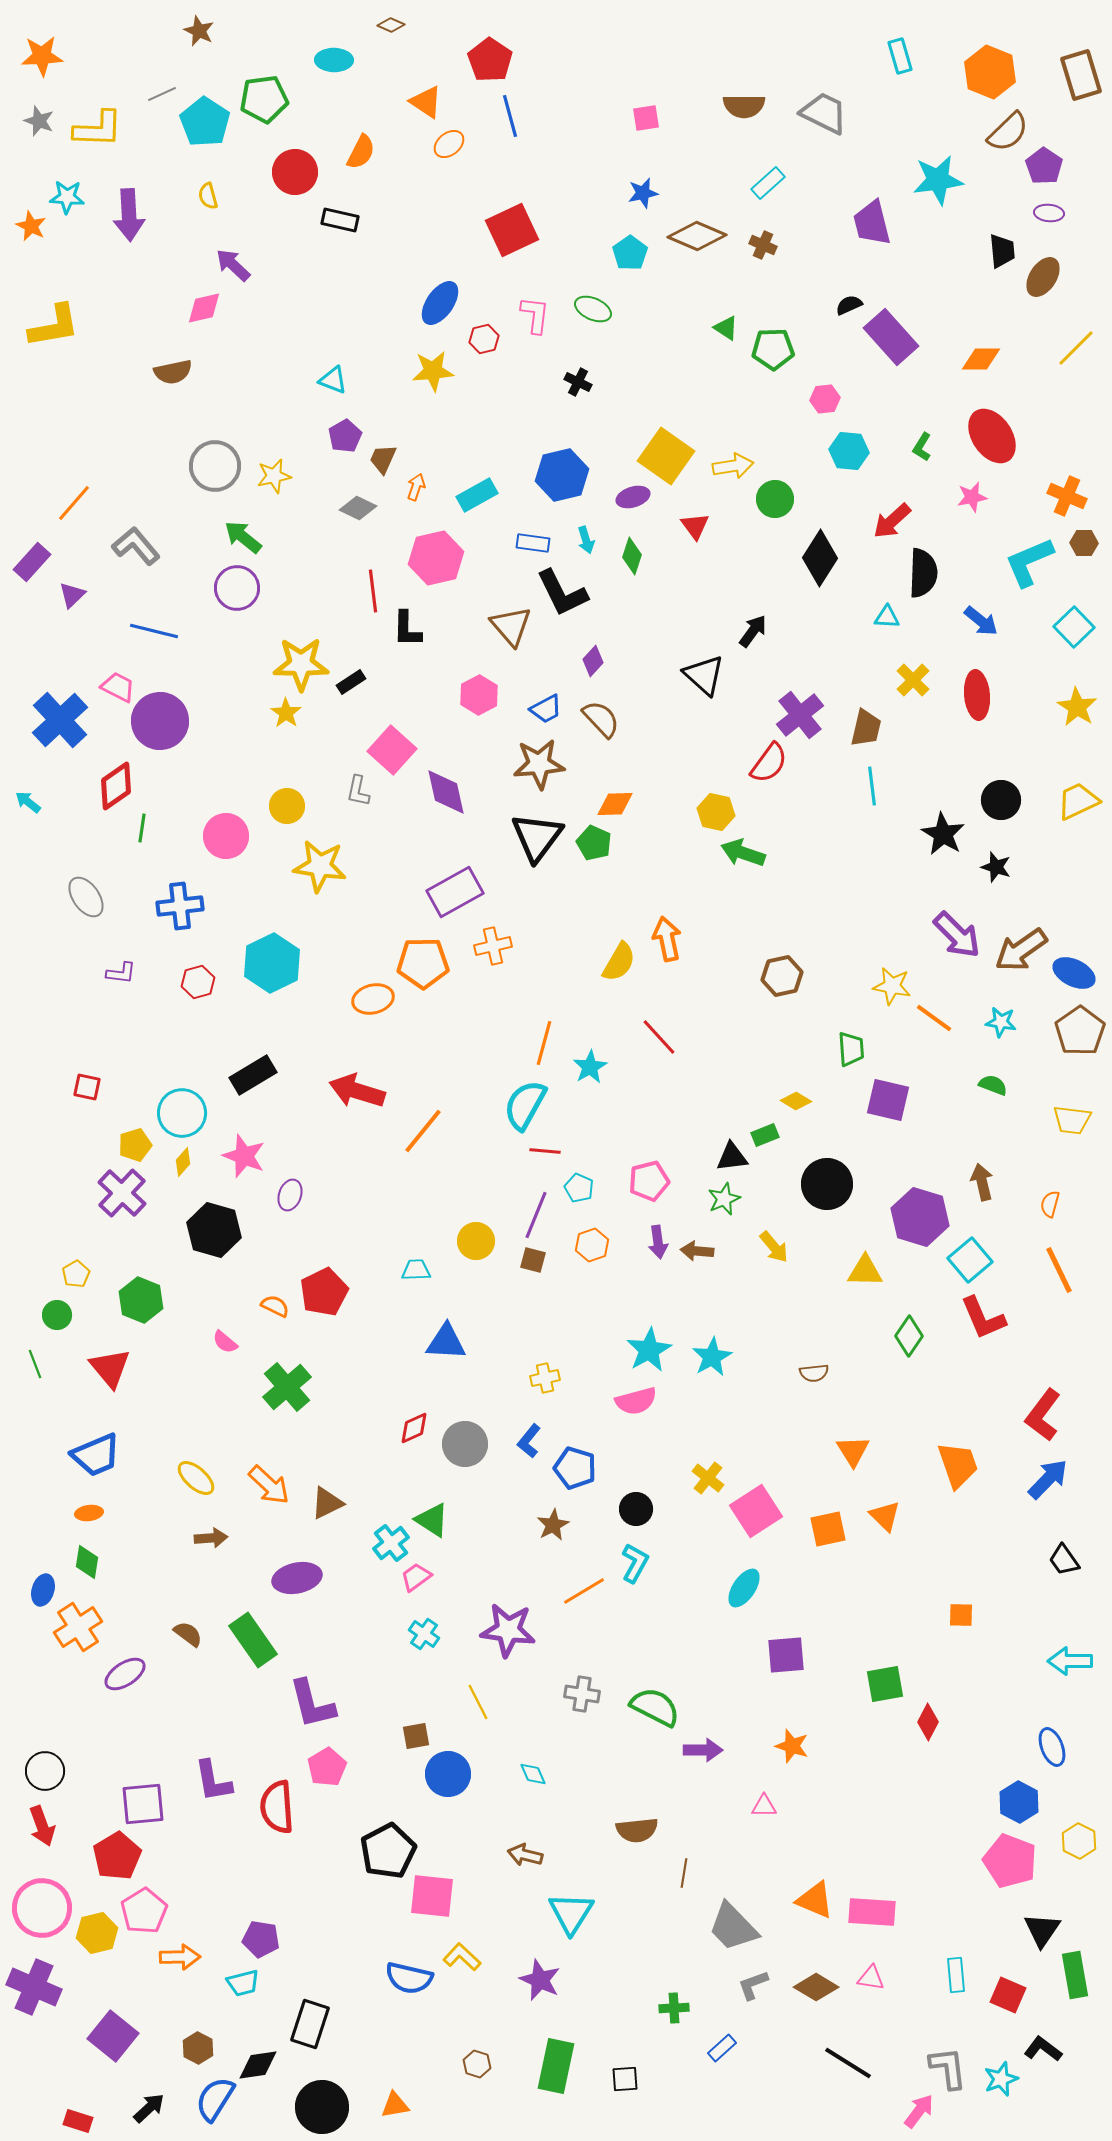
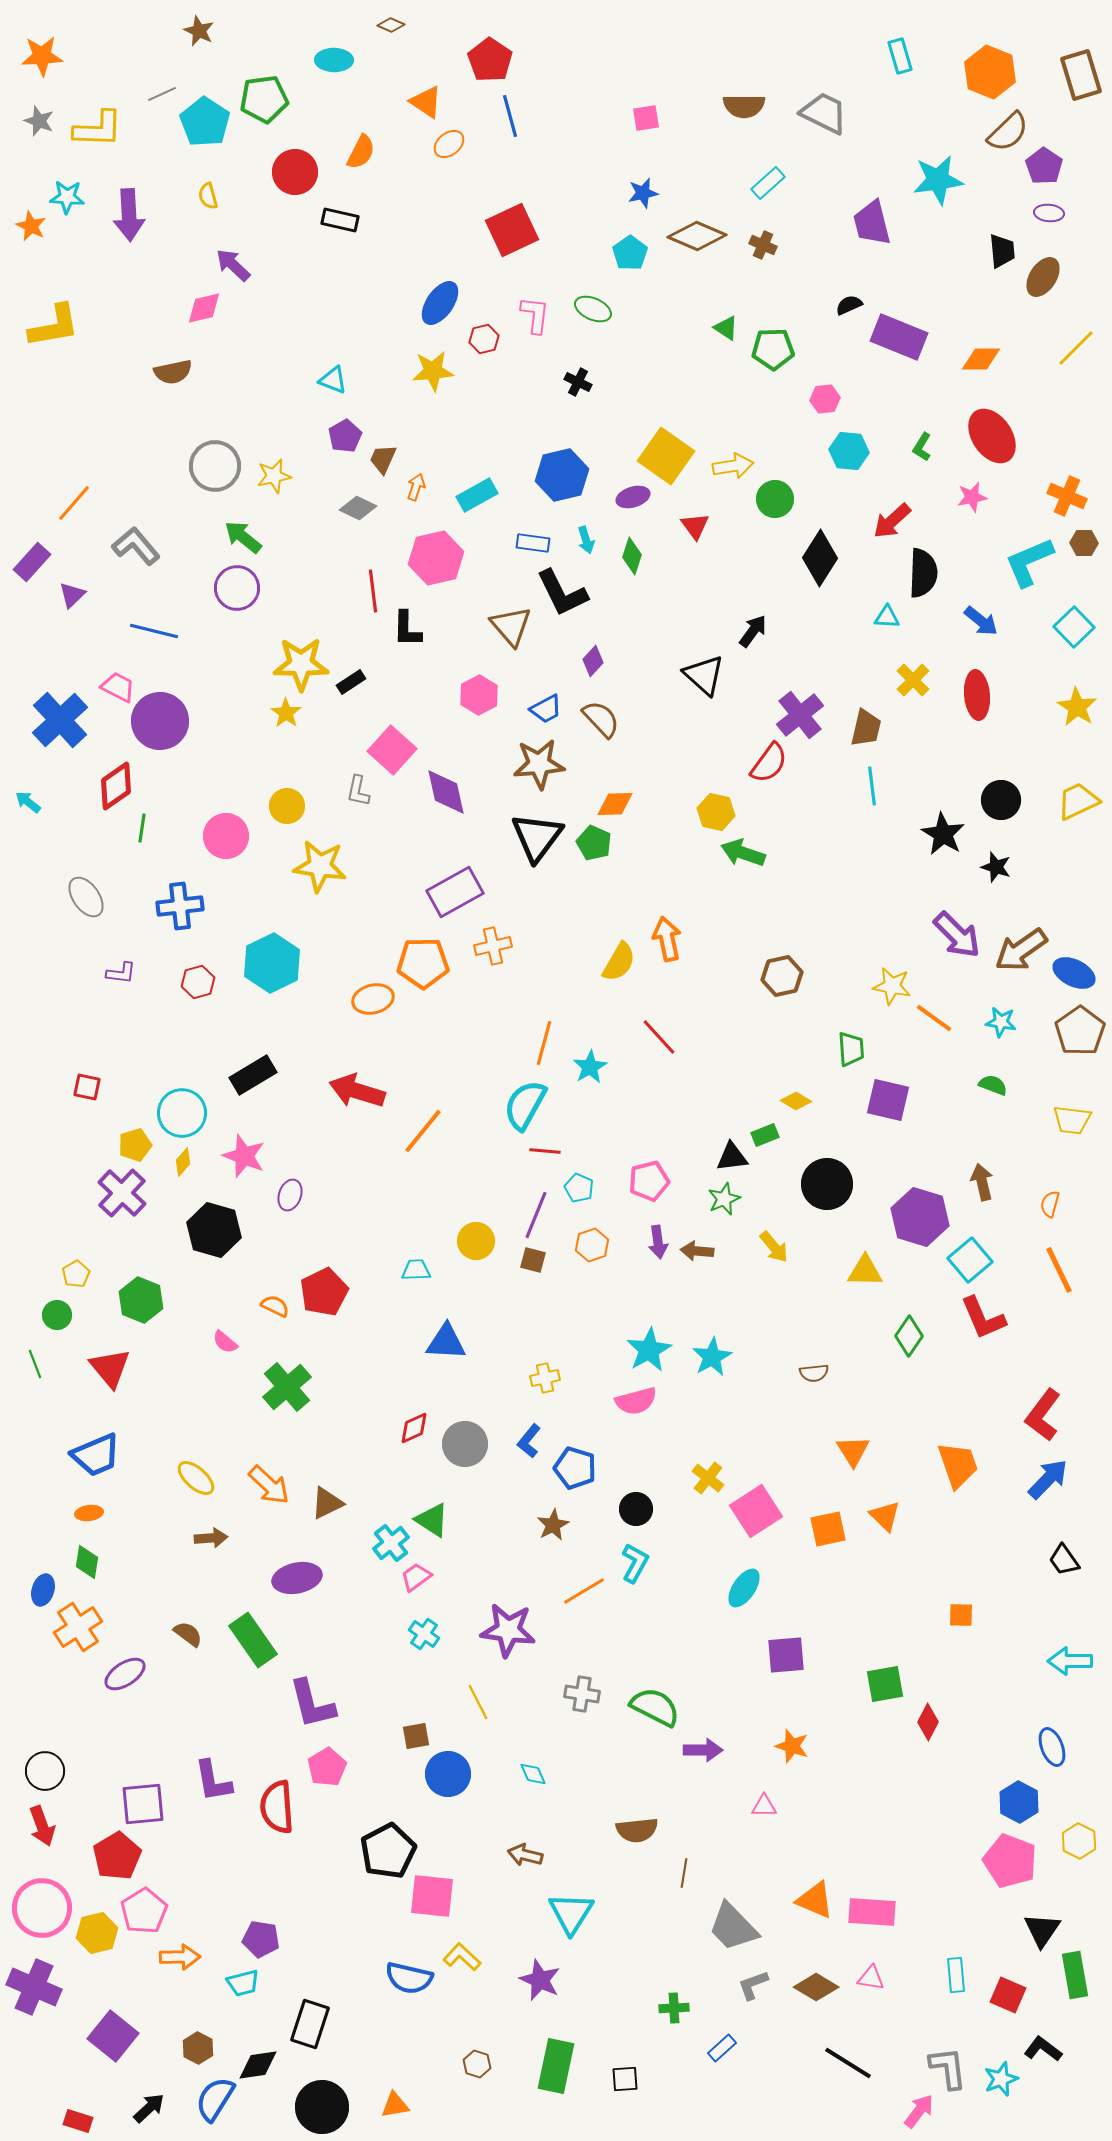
purple rectangle at (891, 337): moved 8 px right; rotated 26 degrees counterclockwise
